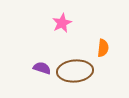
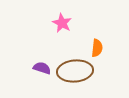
pink star: rotated 18 degrees counterclockwise
orange semicircle: moved 6 px left
